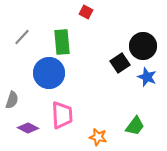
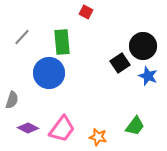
blue star: moved 1 px right, 1 px up
pink trapezoid: moved 14 px down; rotated 40 degrees clockwise
